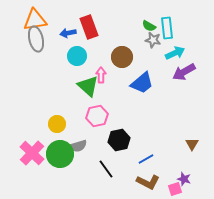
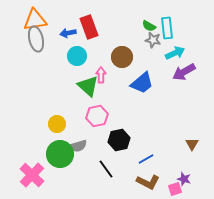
pink cross: moved 22 px down
